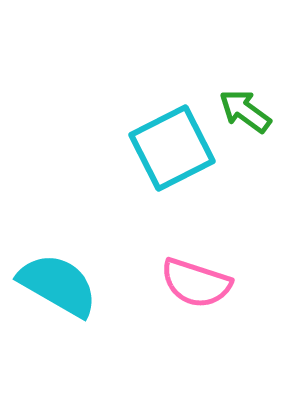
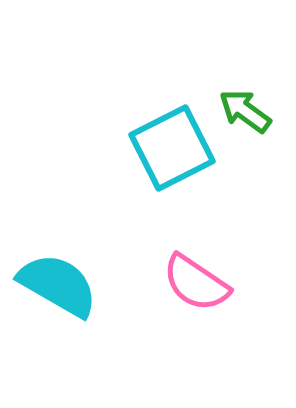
pink semicircle: rotated 16 degrees clockwise
